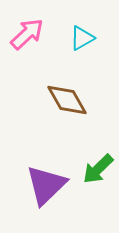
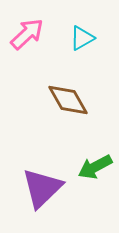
brown diamond: moved 1 px right
green arrow: moved 3 px left, 2 px up; rotated 16 degrees clockwise
purple triangle: moved 4 px left, 3 px down
